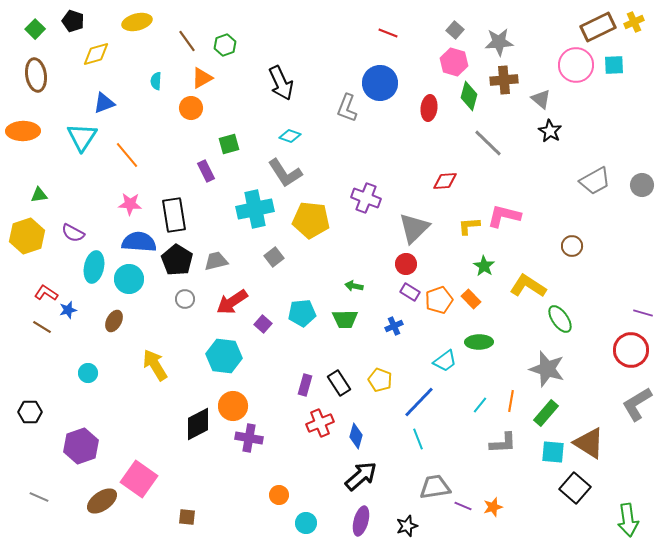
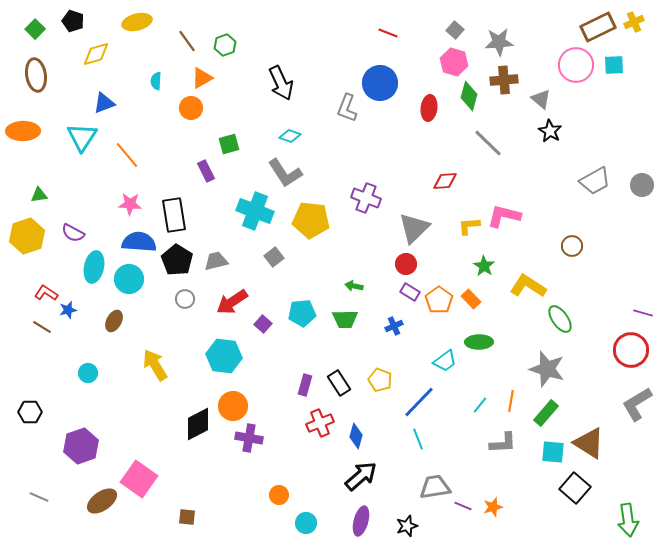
cyan cross at (255, 209): moved 2 px down; rotated 33 degrees clockwise
orange pentagon at (439, 300): rotated 16 degrees counterclockwise
